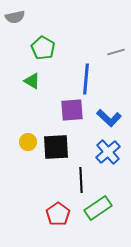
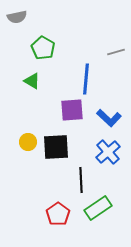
gray semicircle: moved 2 px right
